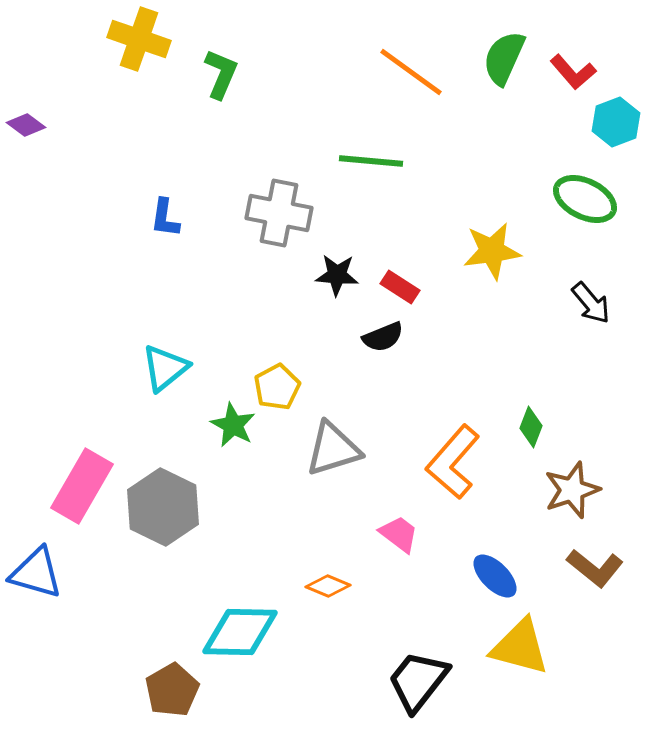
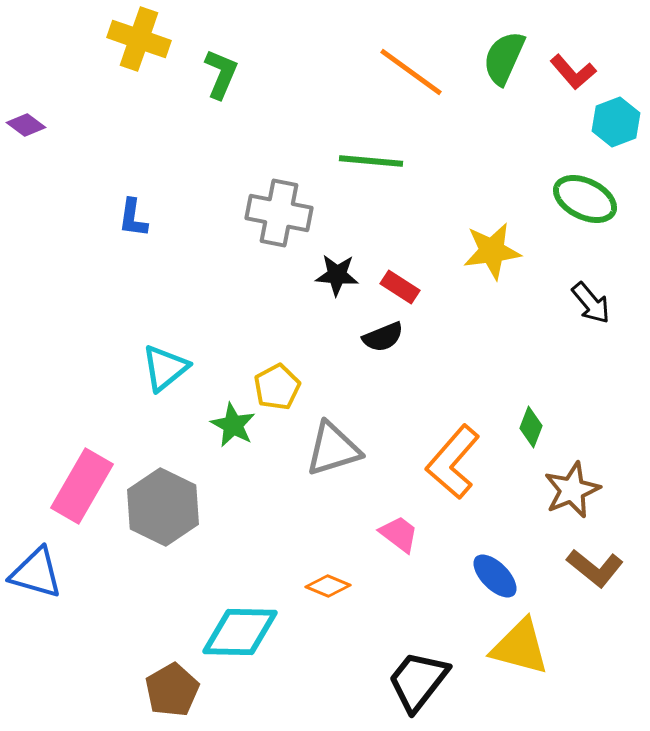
blue L-shape: moved 32 px left
brown star: rotated 4 degrees counterclockwise
